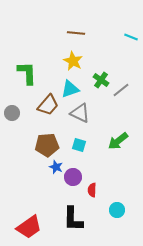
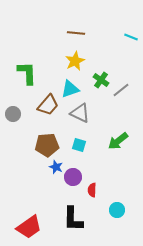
yellow star: moved 2 px right; rotated 18 degrees clockwise
gray circle: moved 1 px right, 1 px down
